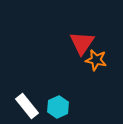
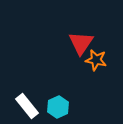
red triangle: moved 1 px left
